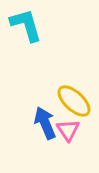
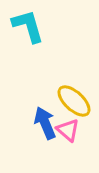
cyan L-shape: moved 2 px right, 1 px down
pink triangle: rotated 15 degrees counterclockwise
